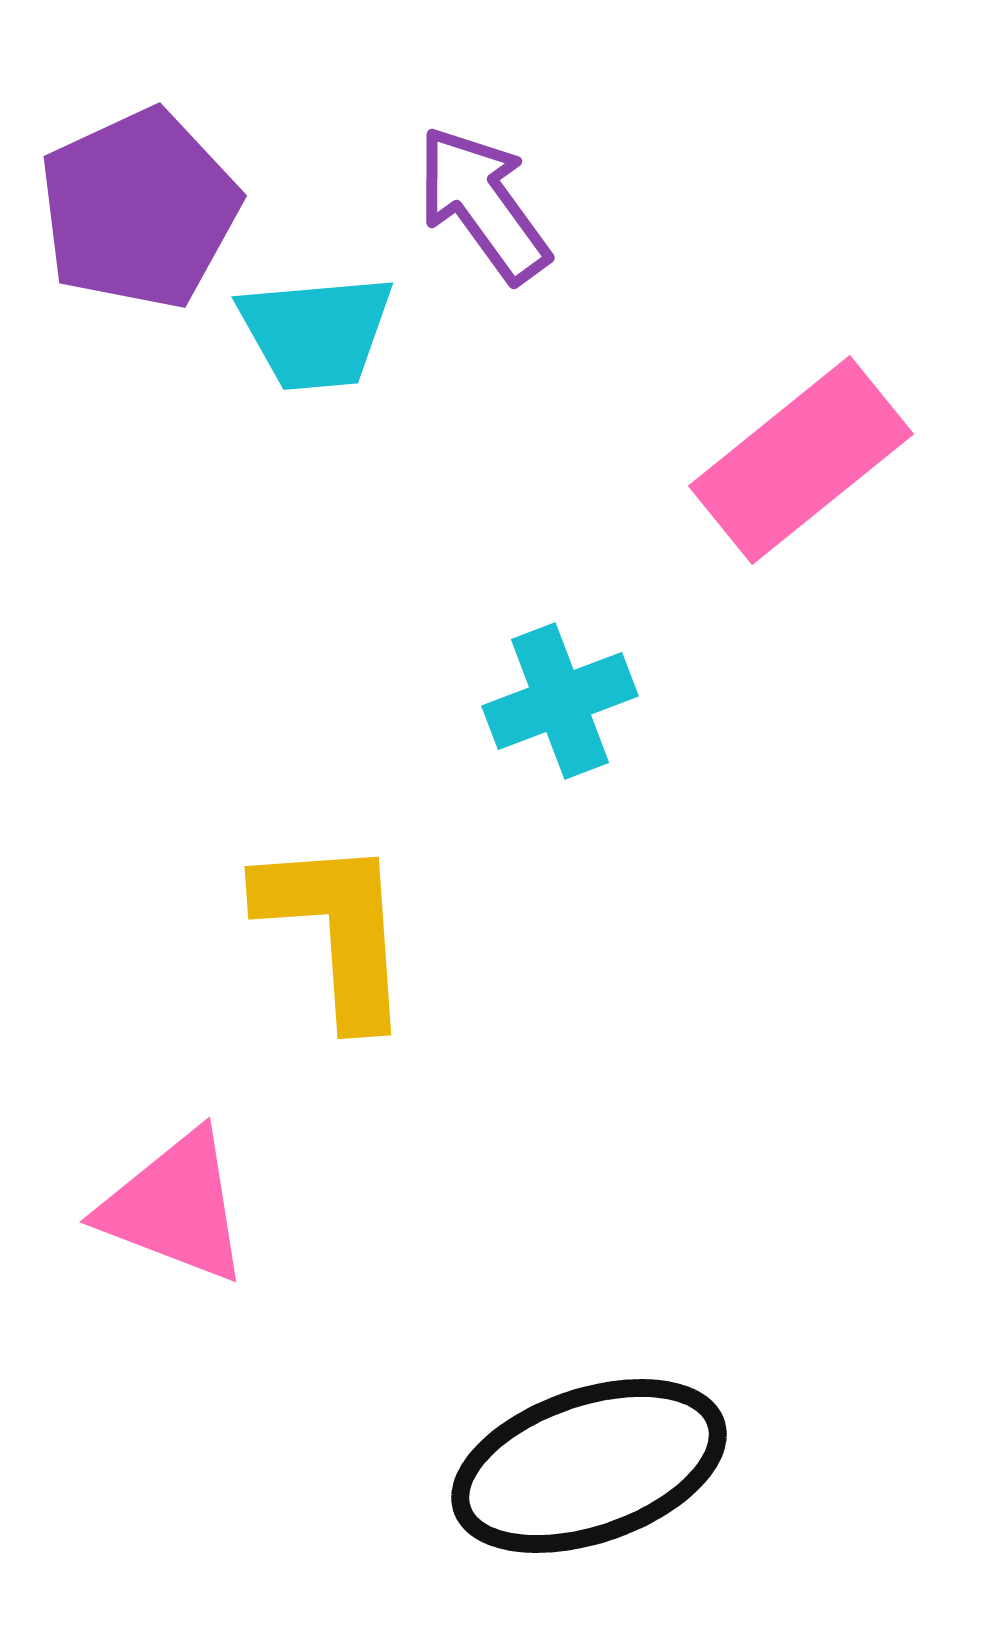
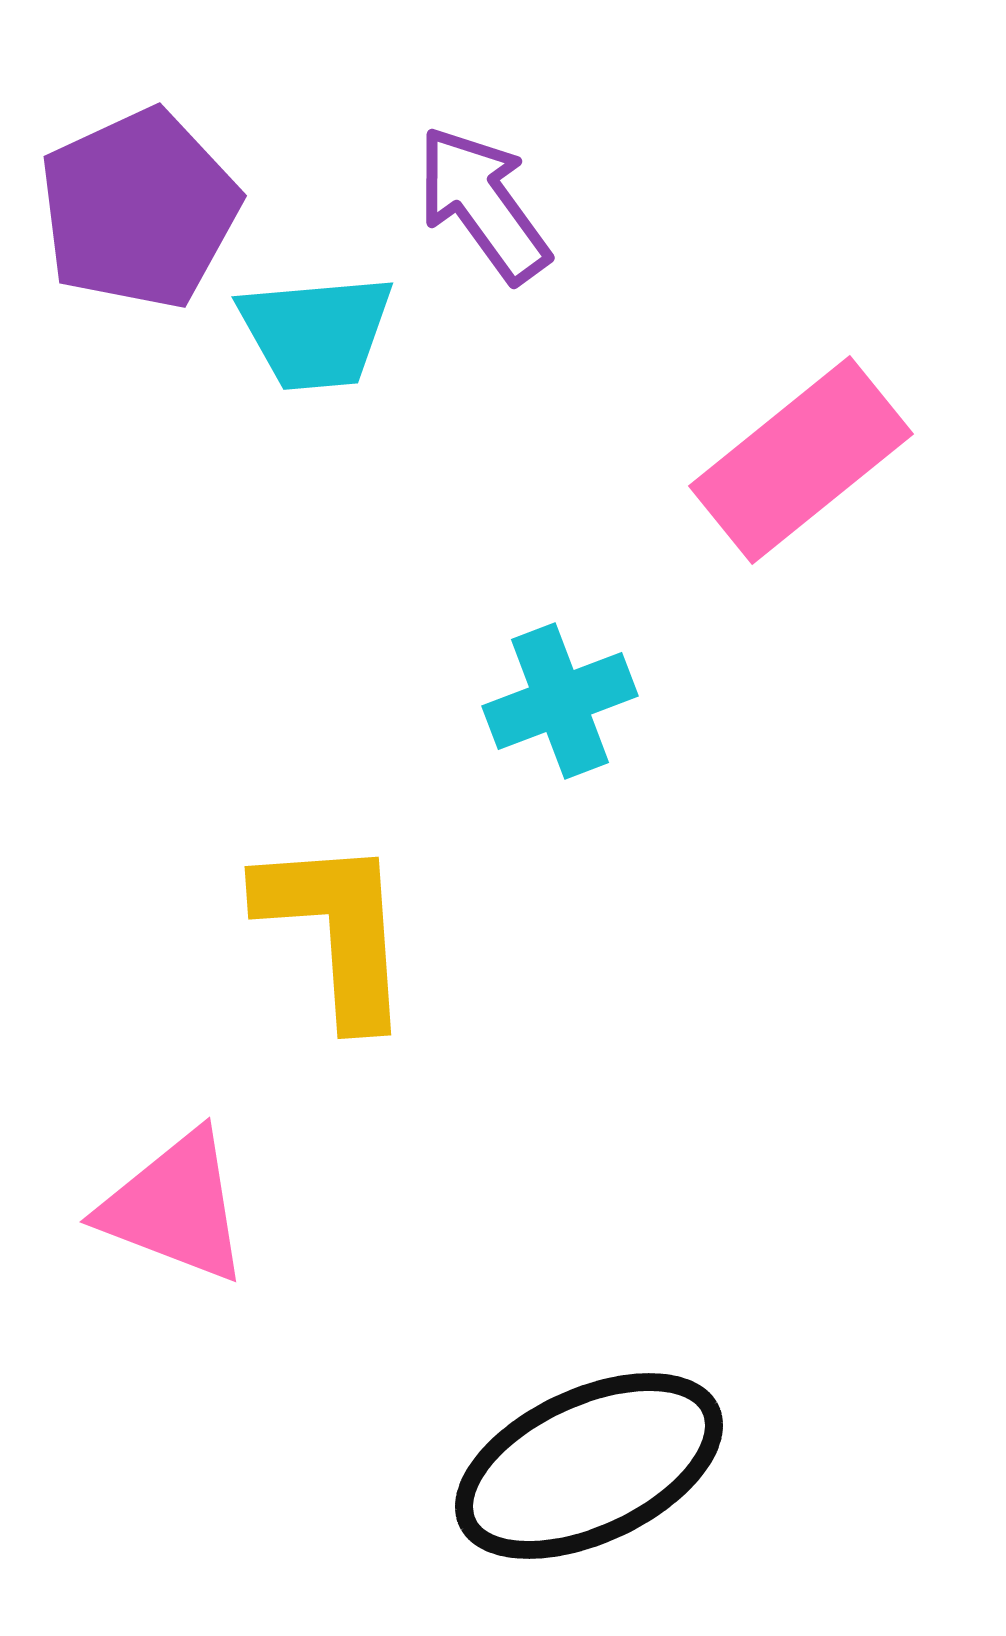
black ellipse: rotated 6 degrees counterclockwise
